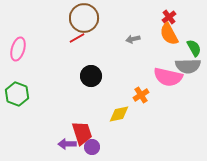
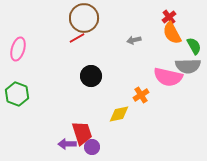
orange semicircle: moved 3 px right, 1 px up
gray arrow: moved 1 px right, 1 px down
green semicircle: moved 2 px up
